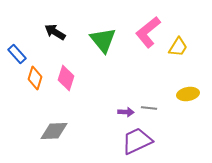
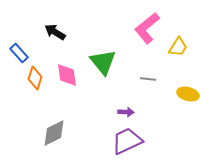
pink L-shape: moved 1 px left, 4 px up
green triangle: moved 22 px down
blue rectangle: moved 2 px right, 1 px up
pink diamond: moved 1 px right, 3 px up; rotated 25 degrees counterclockwise
yellow ellipse: rotated 25 degrees clockwise
gray line: moved 1 px left, 29 px up
gray diamond: moved 2 px down; rotated 24 degrees counterclockwise
purple trapezoid: moved 10 px left
